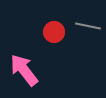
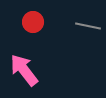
red circle: moved 21 px left, 10 px up
